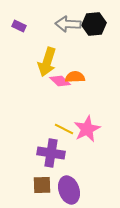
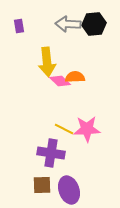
purple rectangle: rotated 56 degrees clockwise
yellow arrow: rotated 24 degrees counterclockwise
pink star: rotated 24 degrees clockwise
